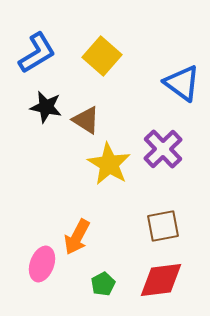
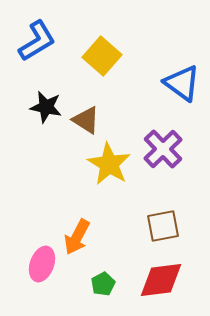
blue L-shape: moved 12 px up
